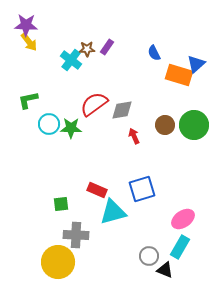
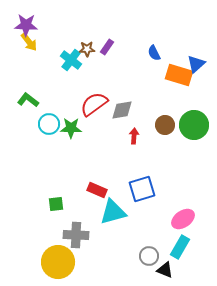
green L-shape: rotated 50 degrees clockwise
red arrow: rotated 28 degrees clockwise
green square: moved 5 px left
